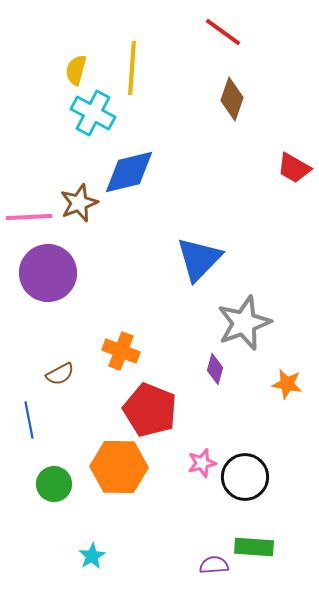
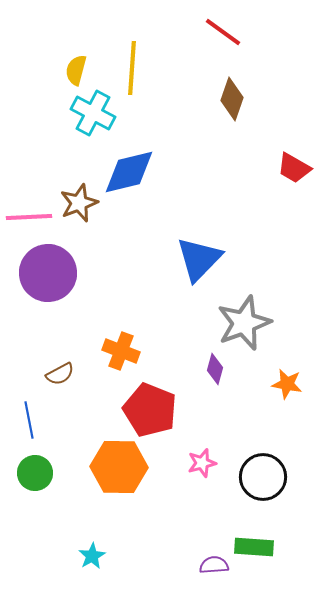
black circle: moved 18 px right
green circle: moved 19 px left, 11 px up
